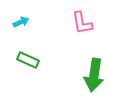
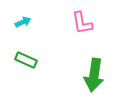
cyan arrow: moved 2 px right
green rectangle: moved 2 px left
